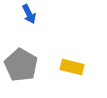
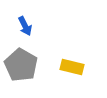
blue arrow: moved 4 px left, 12 px down
